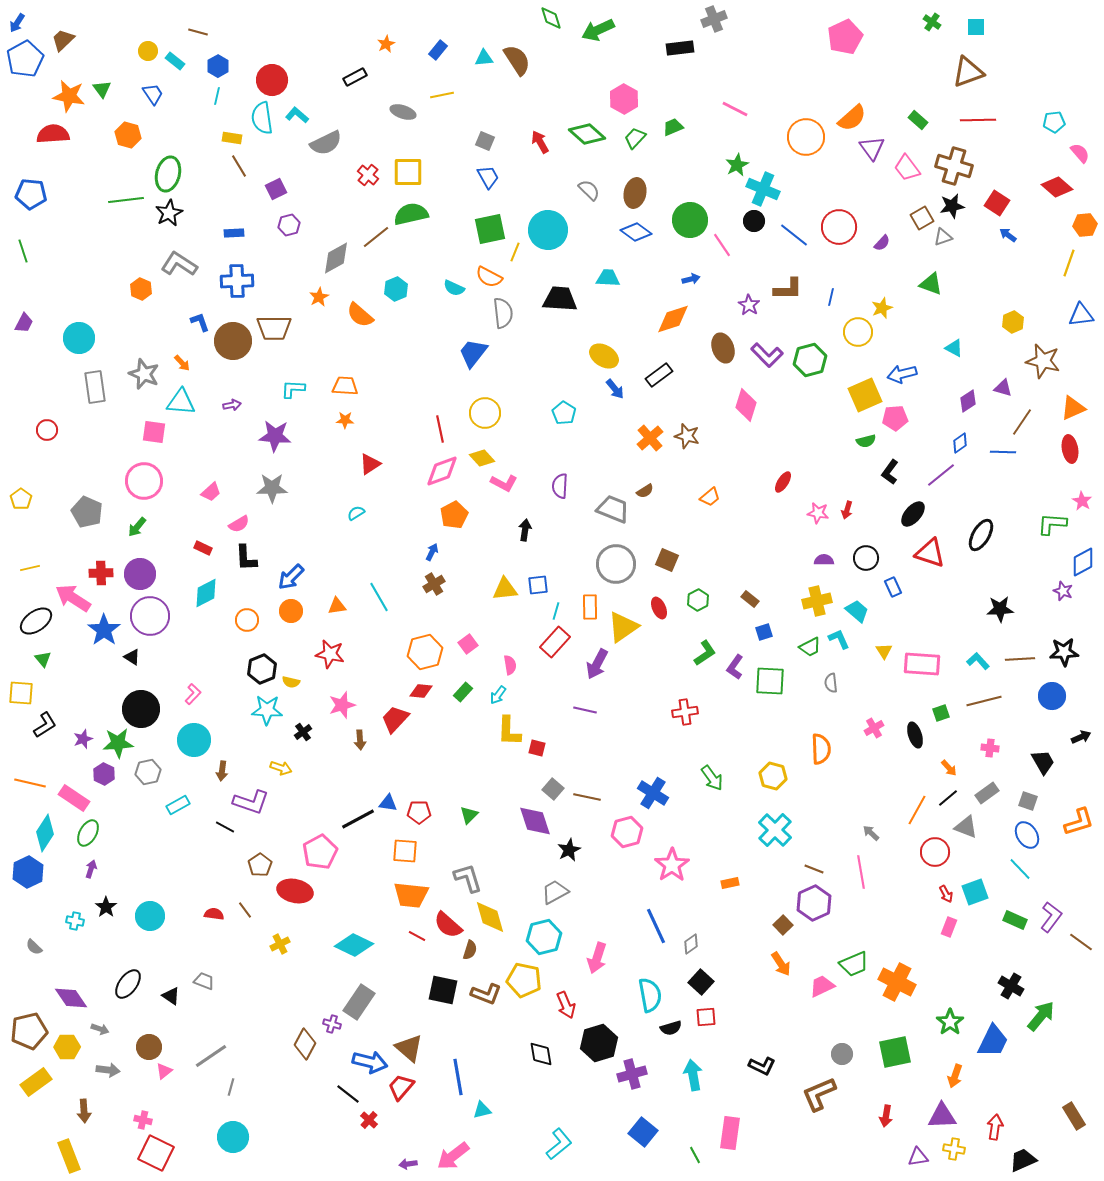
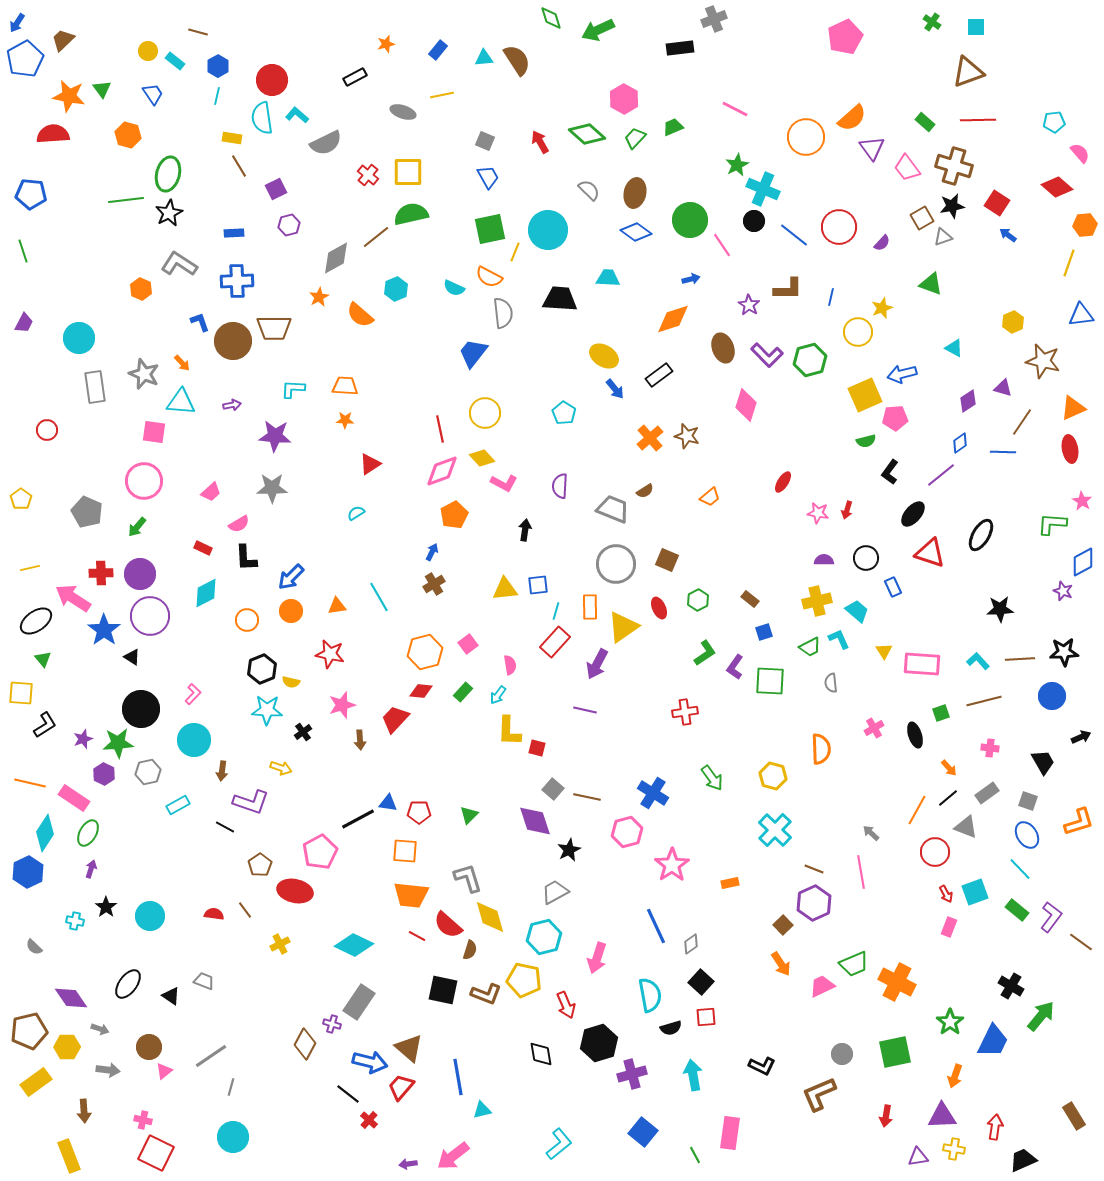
orange star at (386, 44): rotated 12 degrees clockwise
green rectangle at (918, 120): moved 7 px right, 2 px down
green rectangle at (1015, 920): moved 2 px right, 10 px up; rotated 15 degrees clockwise
